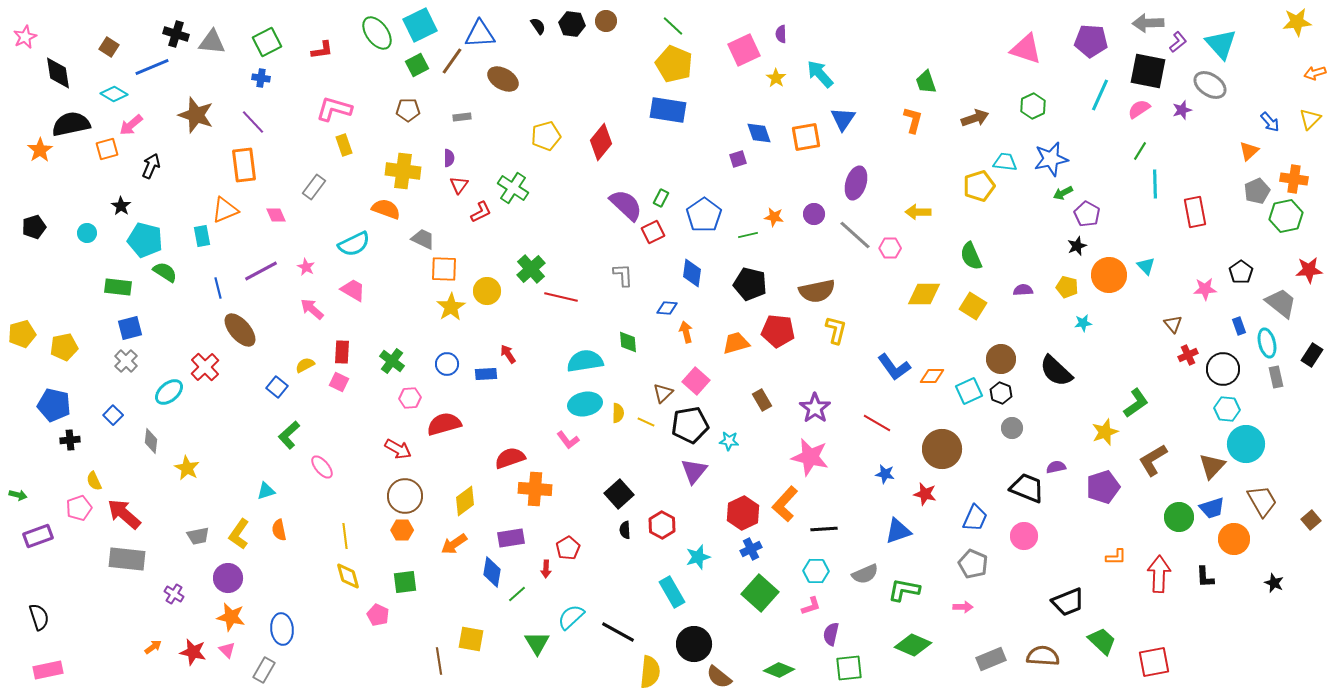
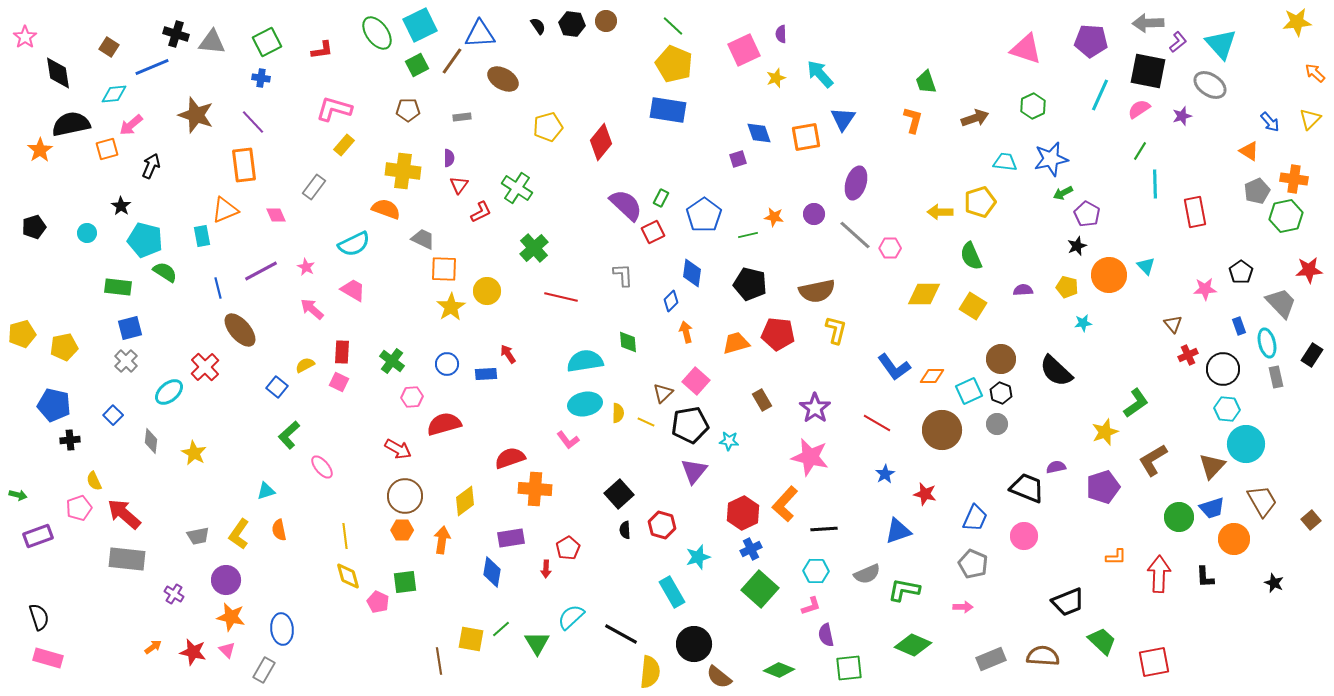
pink star at (25, 37): rotated 10 degrees counterclockwise
orange arrow at (1315, 73): rotated 60 degrees clockwise
yellow star at (776, 78): rotated 18 degrees clockwise
cyan diamond at (114, 94): rotated 36 degrees counterclockwise
purple star at (1182, 110): moved 6 px down
yellow pentagon at (546, 136): moved 2 px right, 9 px up
yellow rectangle at (344, 145): rotated 60 degrees clockwise
orange triangle at (1249, 151): rotated 45 degrees counterclockwise
yellow pentagon at (979, 186): moved 1 px right, 16 px down
green cross at (513, 188): moved 4 px right
yellow arrow at (918, 212): moved 22 px right
green cross at (531, 269): moved 3 px right, 21 px up
gray trapezoid at (1281, 303): rotated 8 degrees clockwise
blue diamond at (667, 308): moved 4 px right, 7 px up; rotated 50 degrees counterclockwise
red pentagon at (778, 331): moved 3 px down
pink hexagon at (410, 398): moved 2 px right, 1 px up
gray circle at (1012, 428): moved 15 px left, 4 px up
brown circle at (942, 449): moved 19 px up
yellow star at (187, 468): moved 7 px right, 15 px up
blue star at (885, 474): rotated 30 degrees clockwise
red hexagon at (662, 525): rotated 12 degrees counterclockwise
orange arrow at (454, 544): moved 12 px left, 4 px up; rotated 132 degrees clockwise
gray semicircle at (865, 574): moved 2 px right
purple circle at (228, 578): moved 2 px left, 2 px down
green square at (760, 593): moved 4 px up
green line at (517, 594): moved 16 px left, 35 px down
pink pentagon at (378, 615): moved 13 px up
black line at (618, 632): moved 3 px right, 2 px down
purple semicircle at (831, 634): moved 5 px left, 1 px down; rotated 25 degrees counterclockwise
pink rectangle at (48, 670): moved 12 px up; rotated 28 degrees clockwise
